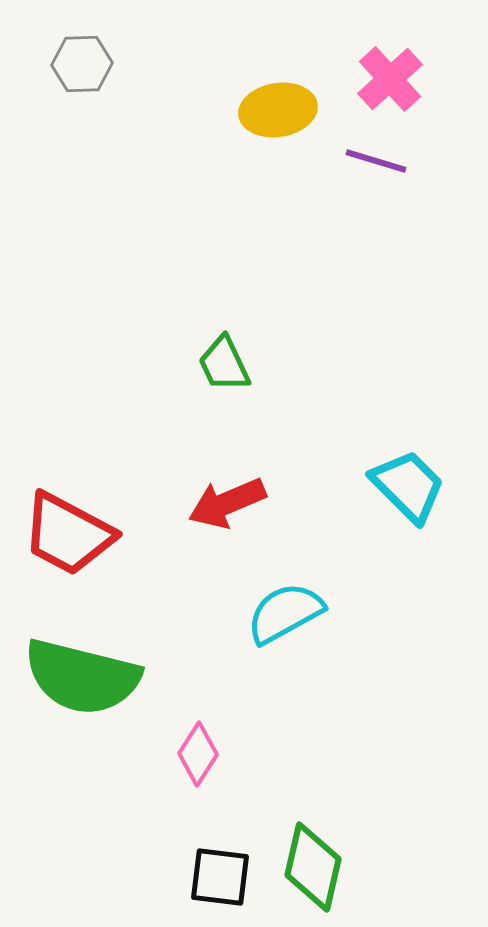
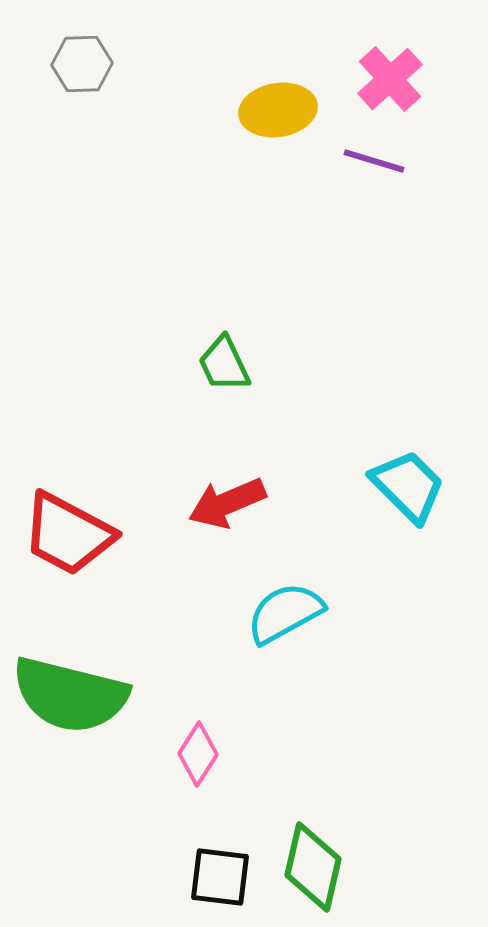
purple line: moved 2 px left
green semicircle: moved 12 px left, 18 px down
